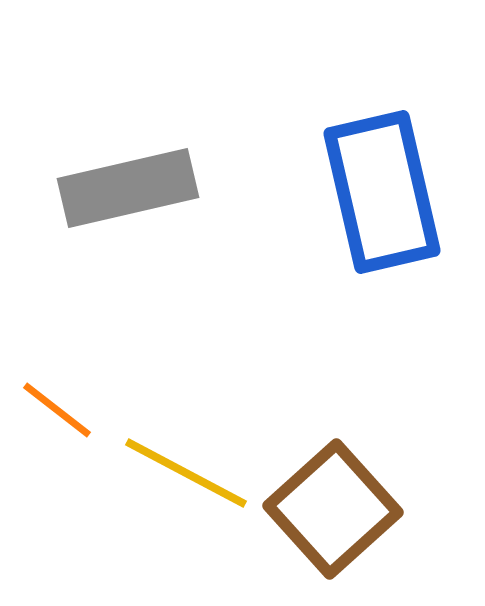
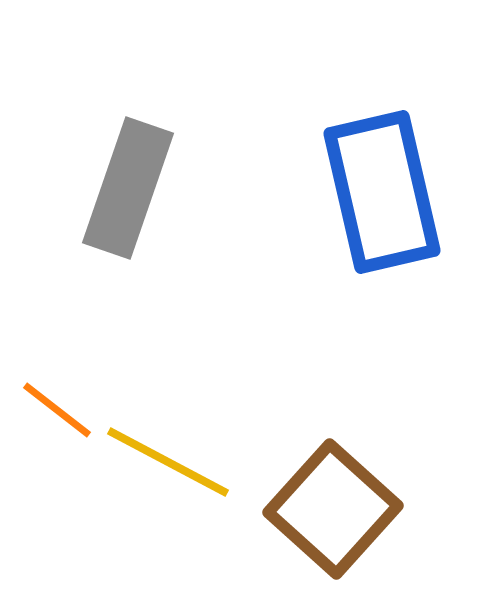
gray rectangle: rotated 58 degrees counterclockwise
yellow line: moved 18 px left, 11 px up
brown square: rotated 6 degrees counterclockwise
